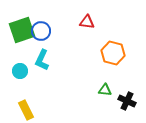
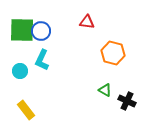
green square: rotated 20 degrees clockwise
green triangle: rotated 24 degrees clockwise
yellow rectangle: rotated 12 degrees counterclockwise
